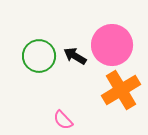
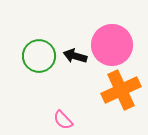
black arrow: rotated 15 degrees counterclockwise
orange cross: rotated 6 degrees clockwise
